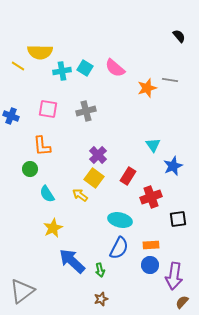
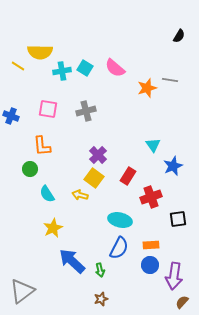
black semicircle: rotated 72 degrees clockwise
yellow arrow: rotated 21 degrees counterclockwise
